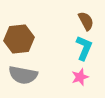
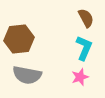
brown semicircle: moved 3 px up
gray semicircle: moved 4 px right
